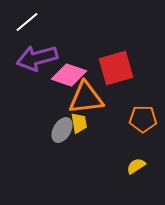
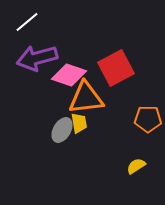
red square: rotated 12 degrees counterclockwise
orange pentagon: moved 5 px right
